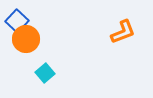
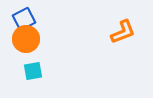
blue square: moved 7 px right, 2 px up; rotated 20 degrees clockwise
cyan square: moved 12 px left, 2 px up; rotated 30 degrees clockwise
